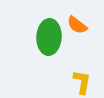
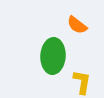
green ellipse: moved 4 px right, 19 px down
